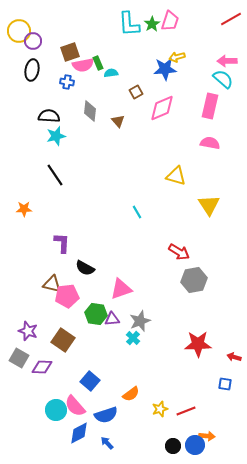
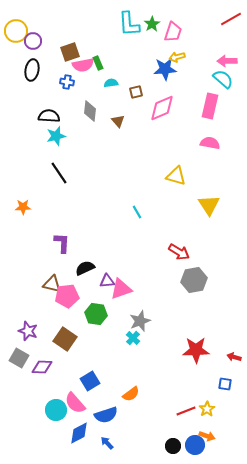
pink trapezoid at (170, 21): moved 3 px right, 11 px down
yellow circle at (19, 31): moved 3 px left
cyan semicircle at (111, 73): moved 10 px down
brown square at (136, 92): rotated 16 degrees clockwise
black line at (55, 175): moved 4 px right, 2 px up
orange star at (24, 209): moved 1 px left, 2 px up
black semicircle at (85, 268): rotated 126 degrees clockwise
purple triangle at (112, 319): moved 5 px left, 38 px up
brown square at (63, 340): moved 2 px right, 1 px up
red star at (198, 344): moved 2 px left, 6 px down
blue square at (90, 381): rotated 18 degrees clockwise
pink semicircle at (75, 406): moved 3 px up
yellow star at (160, 409): moved 47 px right; rotated 14 degrees counterclockwise
orange arrow at (207, 436): rotated 14 degrees clockwise
